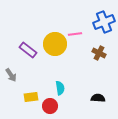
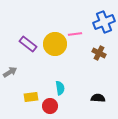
purple rectangle: moved 6 px up
gray arrow: moved 1 px left, 3 px up; rotated 88 degrees counterclockwise
